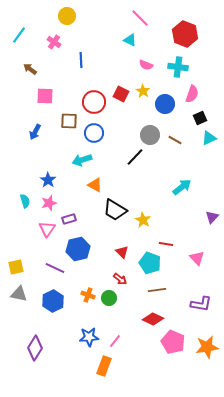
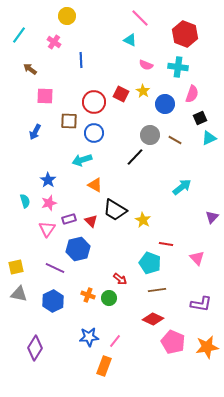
red triangle at (122, 252): moved 31 px left, 31 px up
